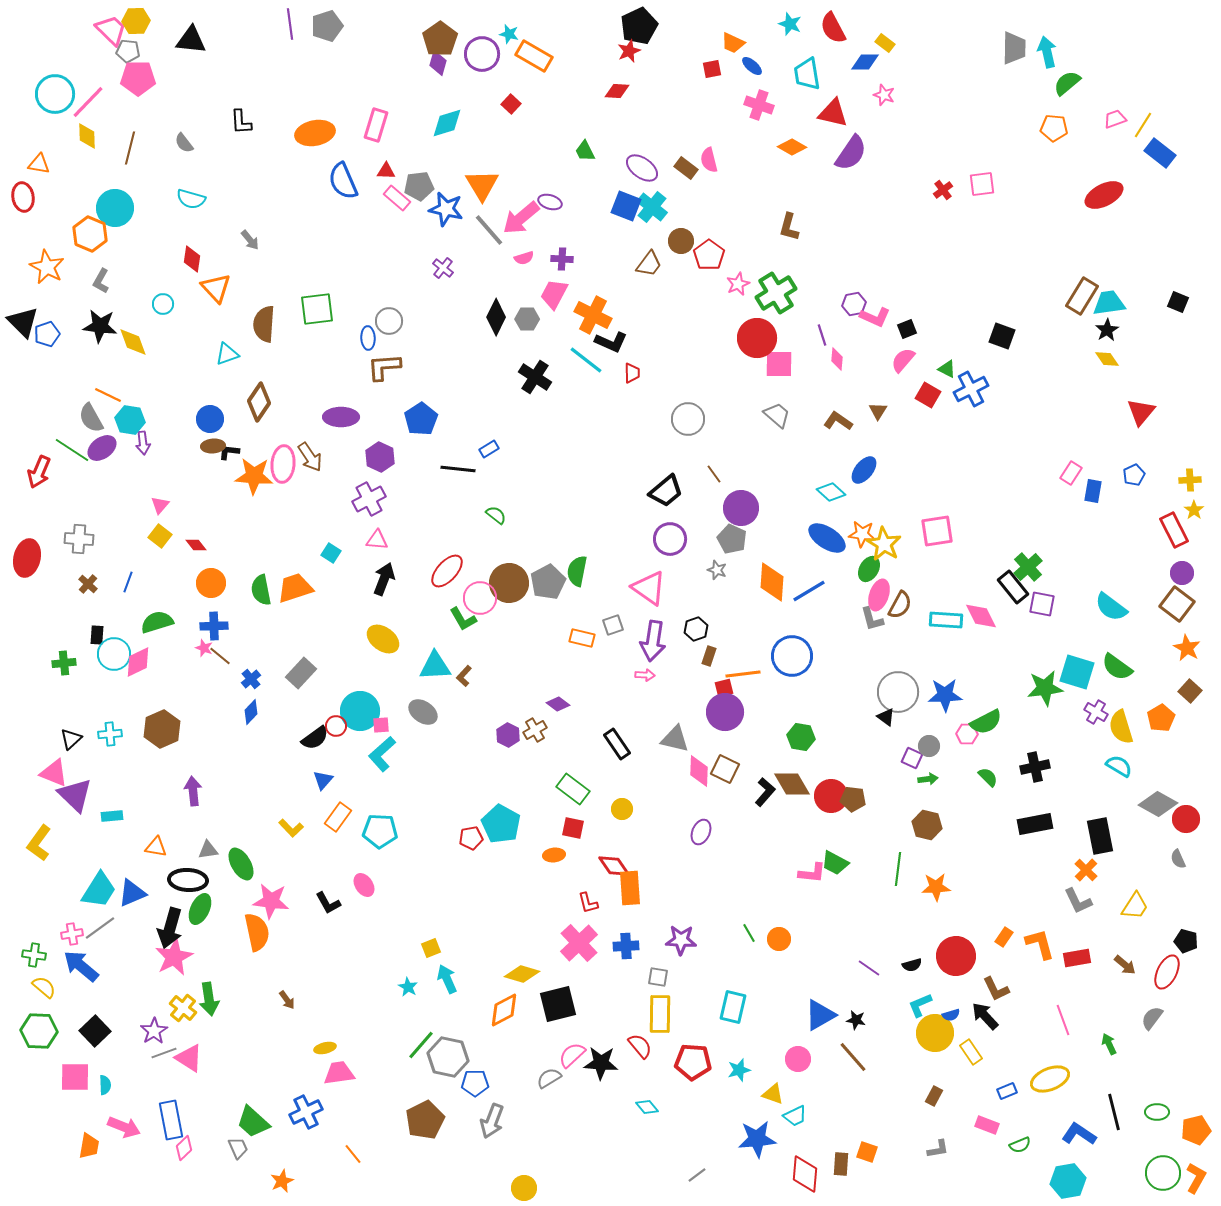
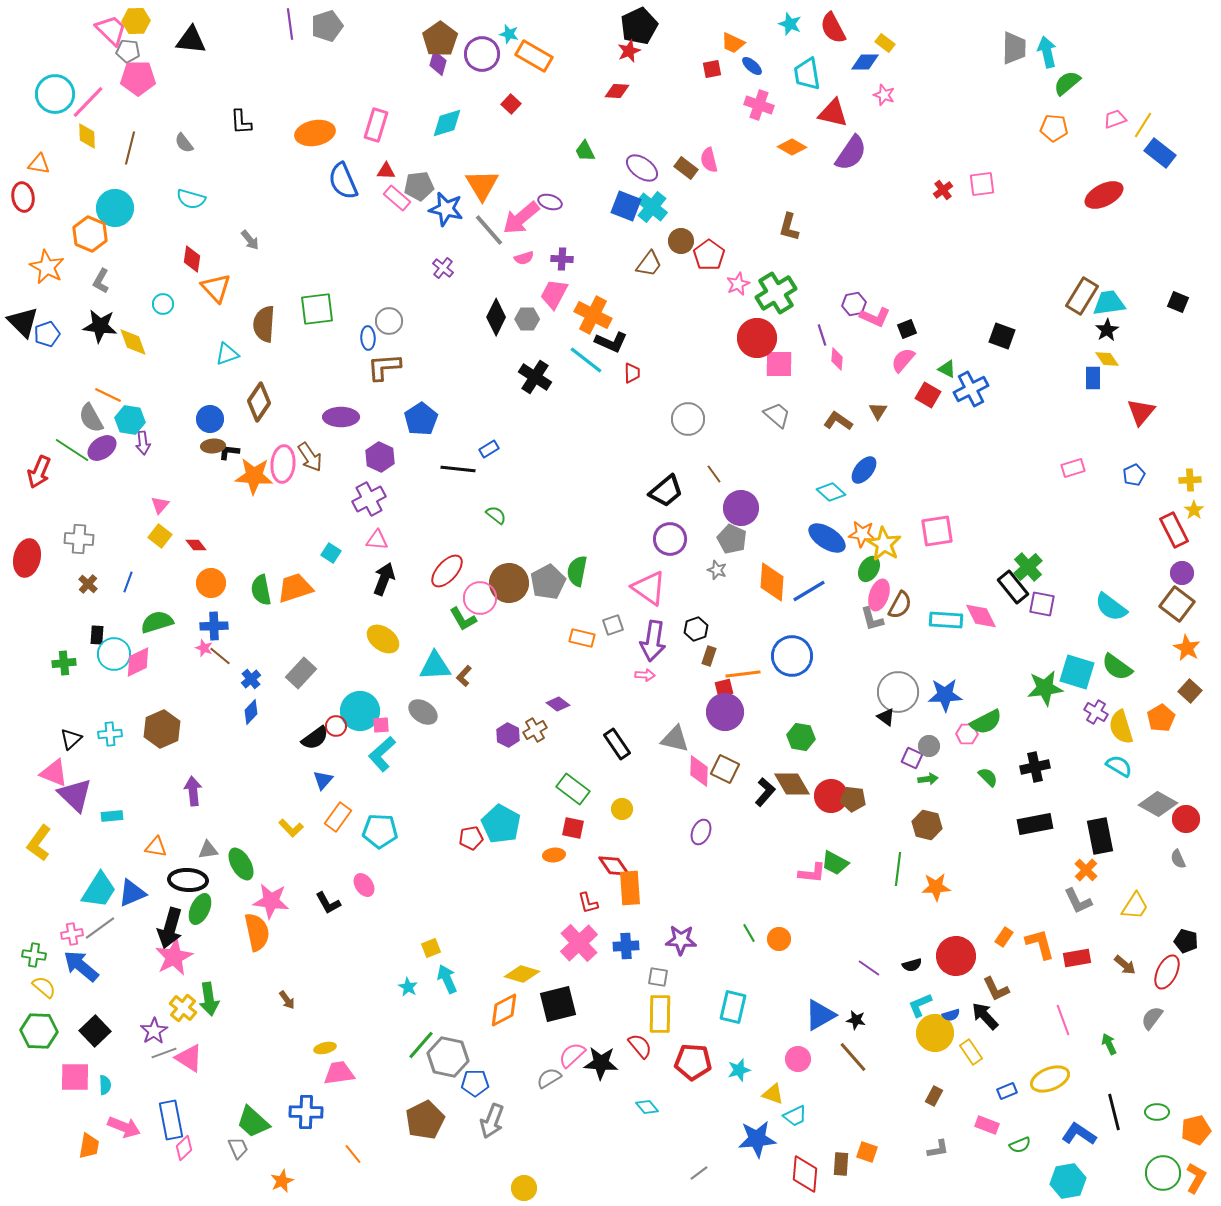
pink rectangle at (1071, 473): moved 2 px right, 5 px up; rotated 40 degrees clockwise
blue rectangle at (1093, 491): moved 113 px up; rotated 10 degrees counterclockwise
blue cross at (306, 1112): rotated 28 degrees clockwise
gray line at (697, 1175): moved 2 px right, 2 px up
